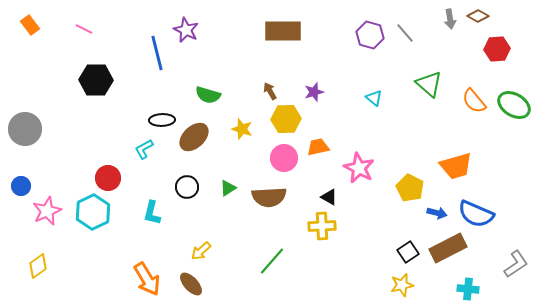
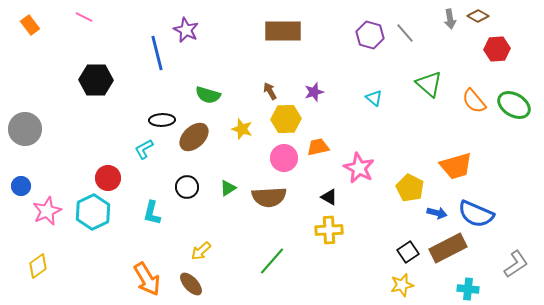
pink line at (84, 29): moved 12 px up
yellow cross at (322, 226): moved 7 px right, 4 px down
